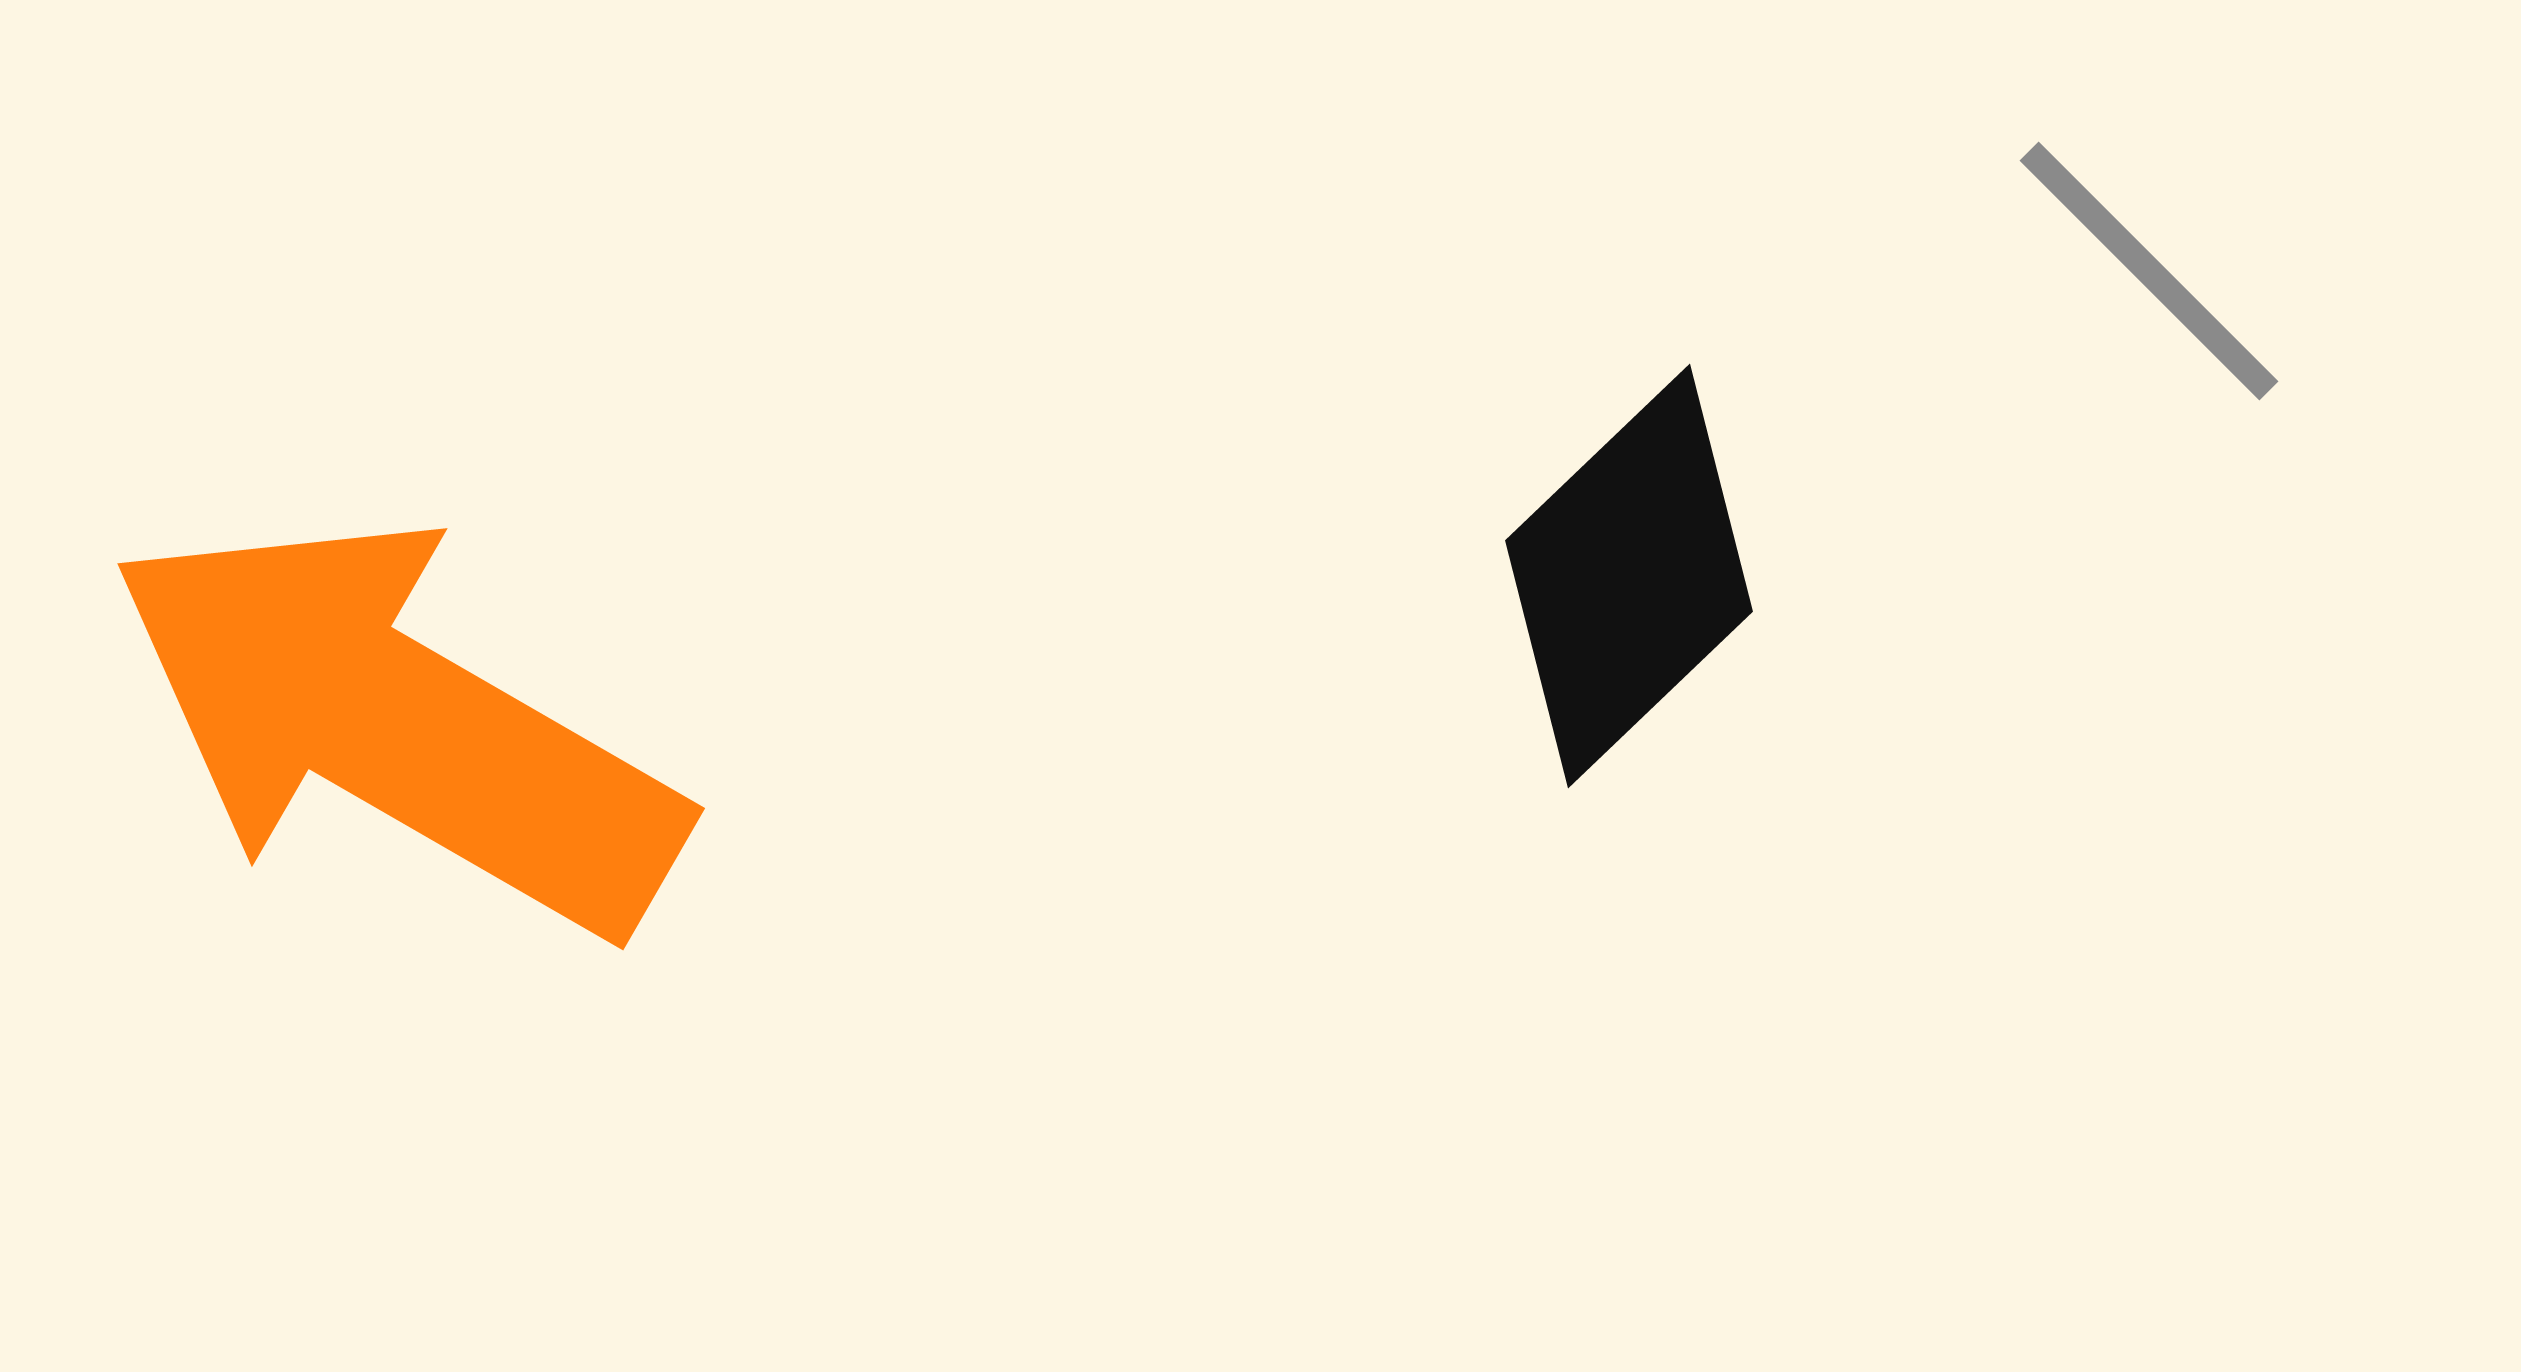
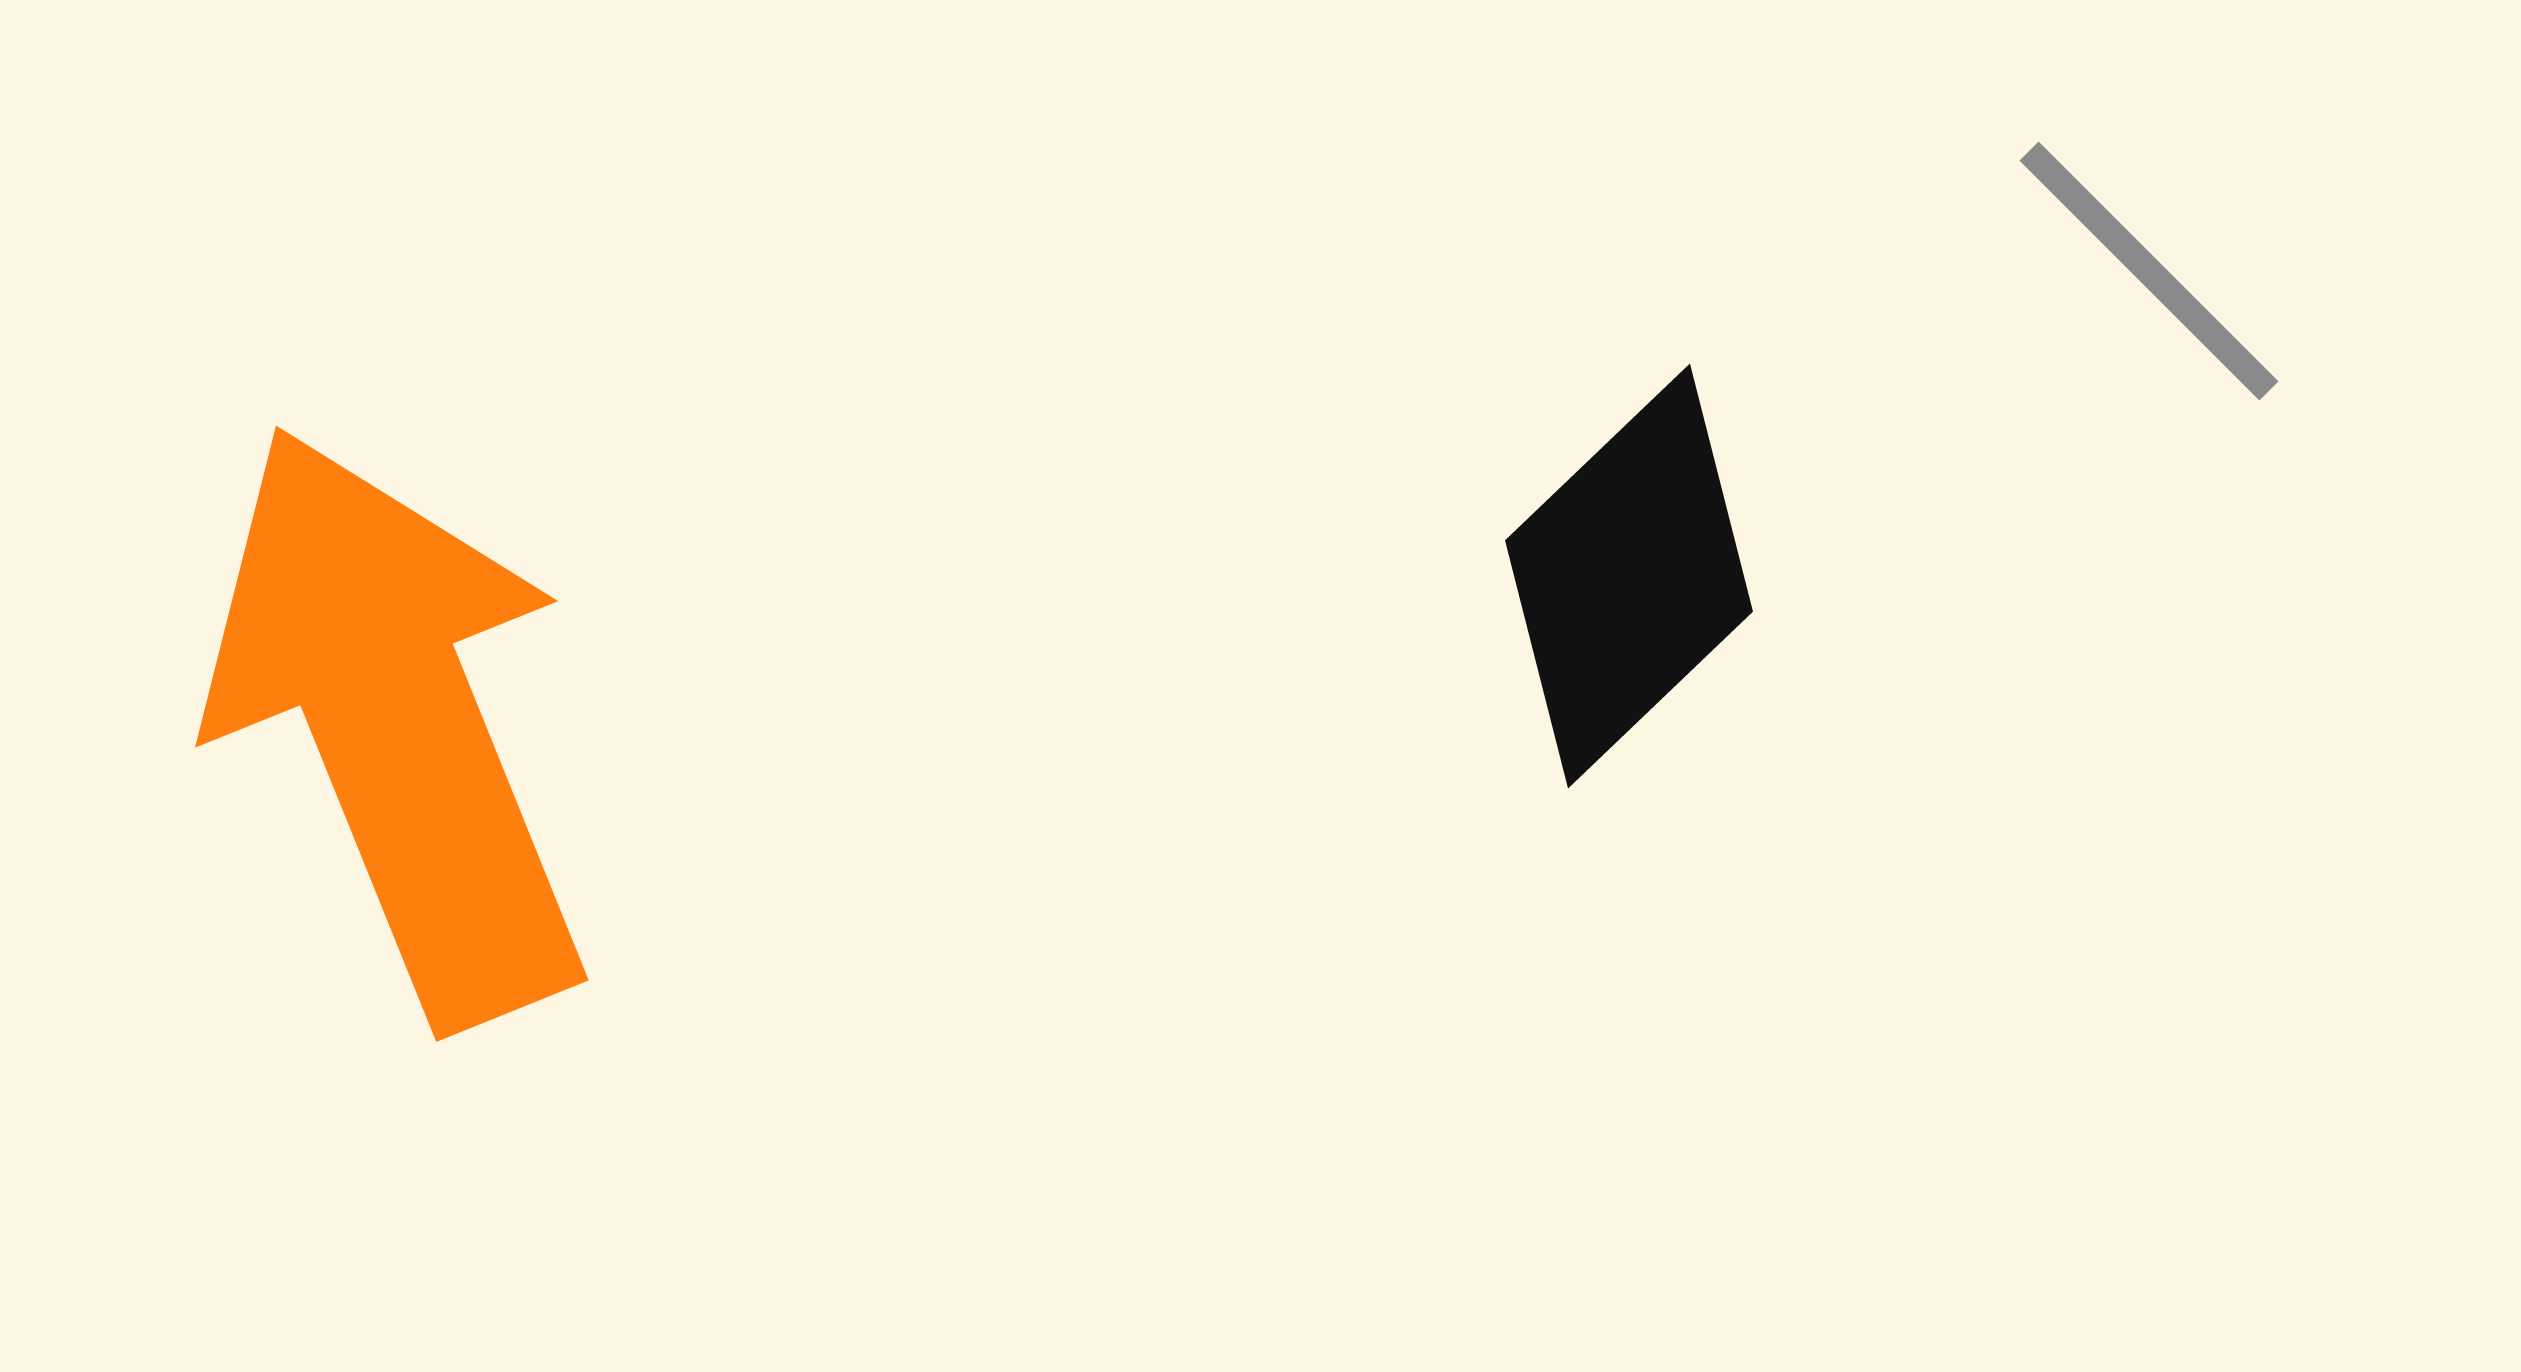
orange arrow: rotated 38 degrees clockwise
